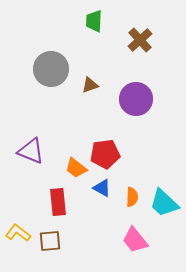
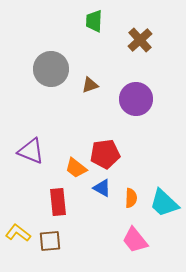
orange semicircle: moved 1 px left, 1 px down
